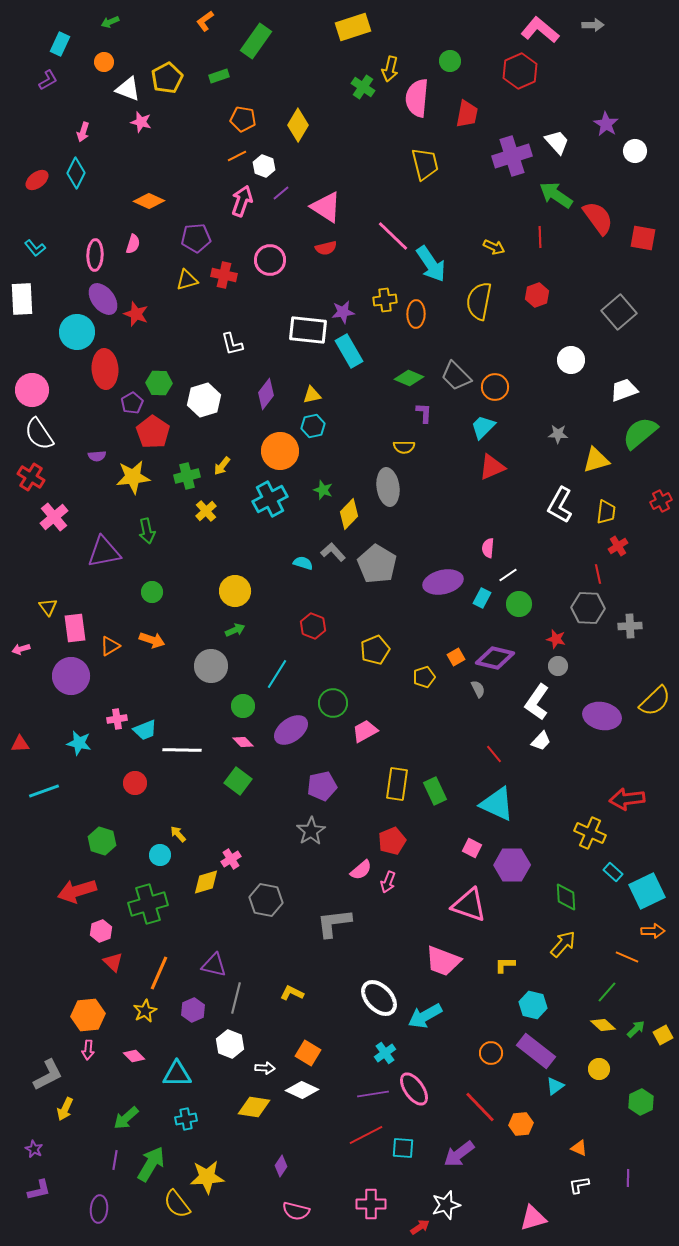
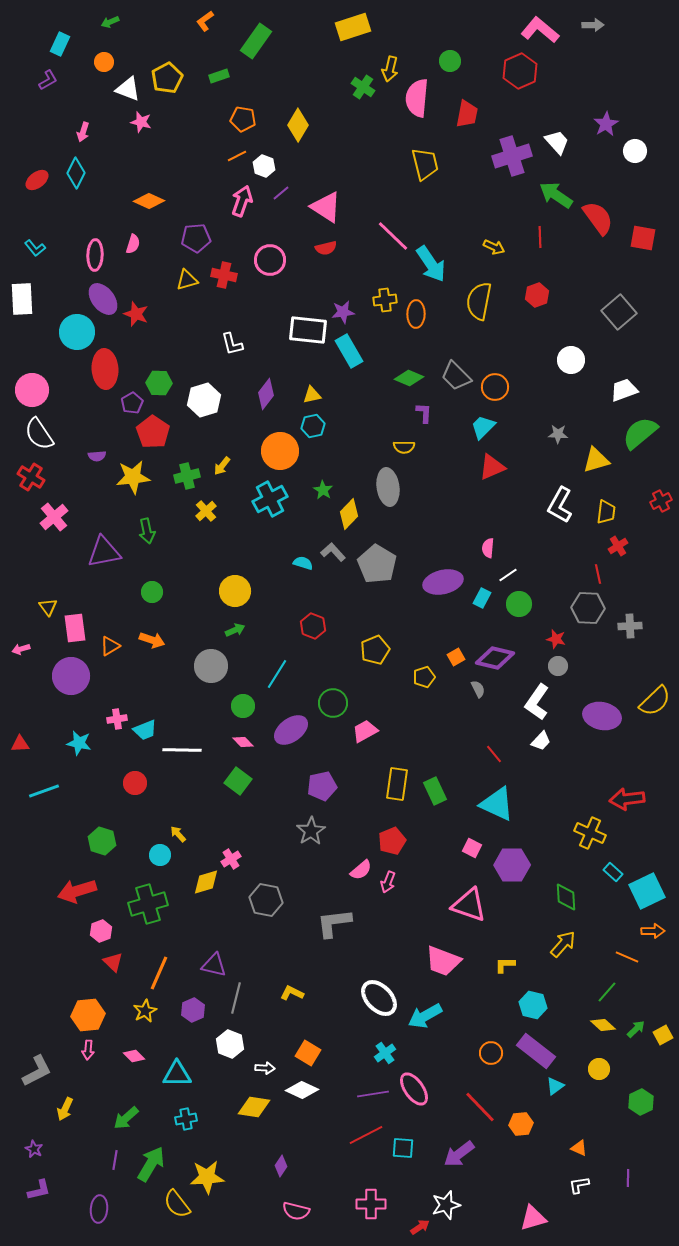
purple star at (606, 124): rotated 10 degrees clockwise
green star at (323, 490): rotated 12 degrees clockwise
gray L-shape at (48, 1075): moved 11 px left, 4 px up
